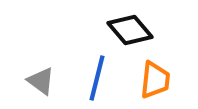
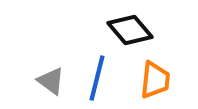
gray triangle: moved 10 px right
